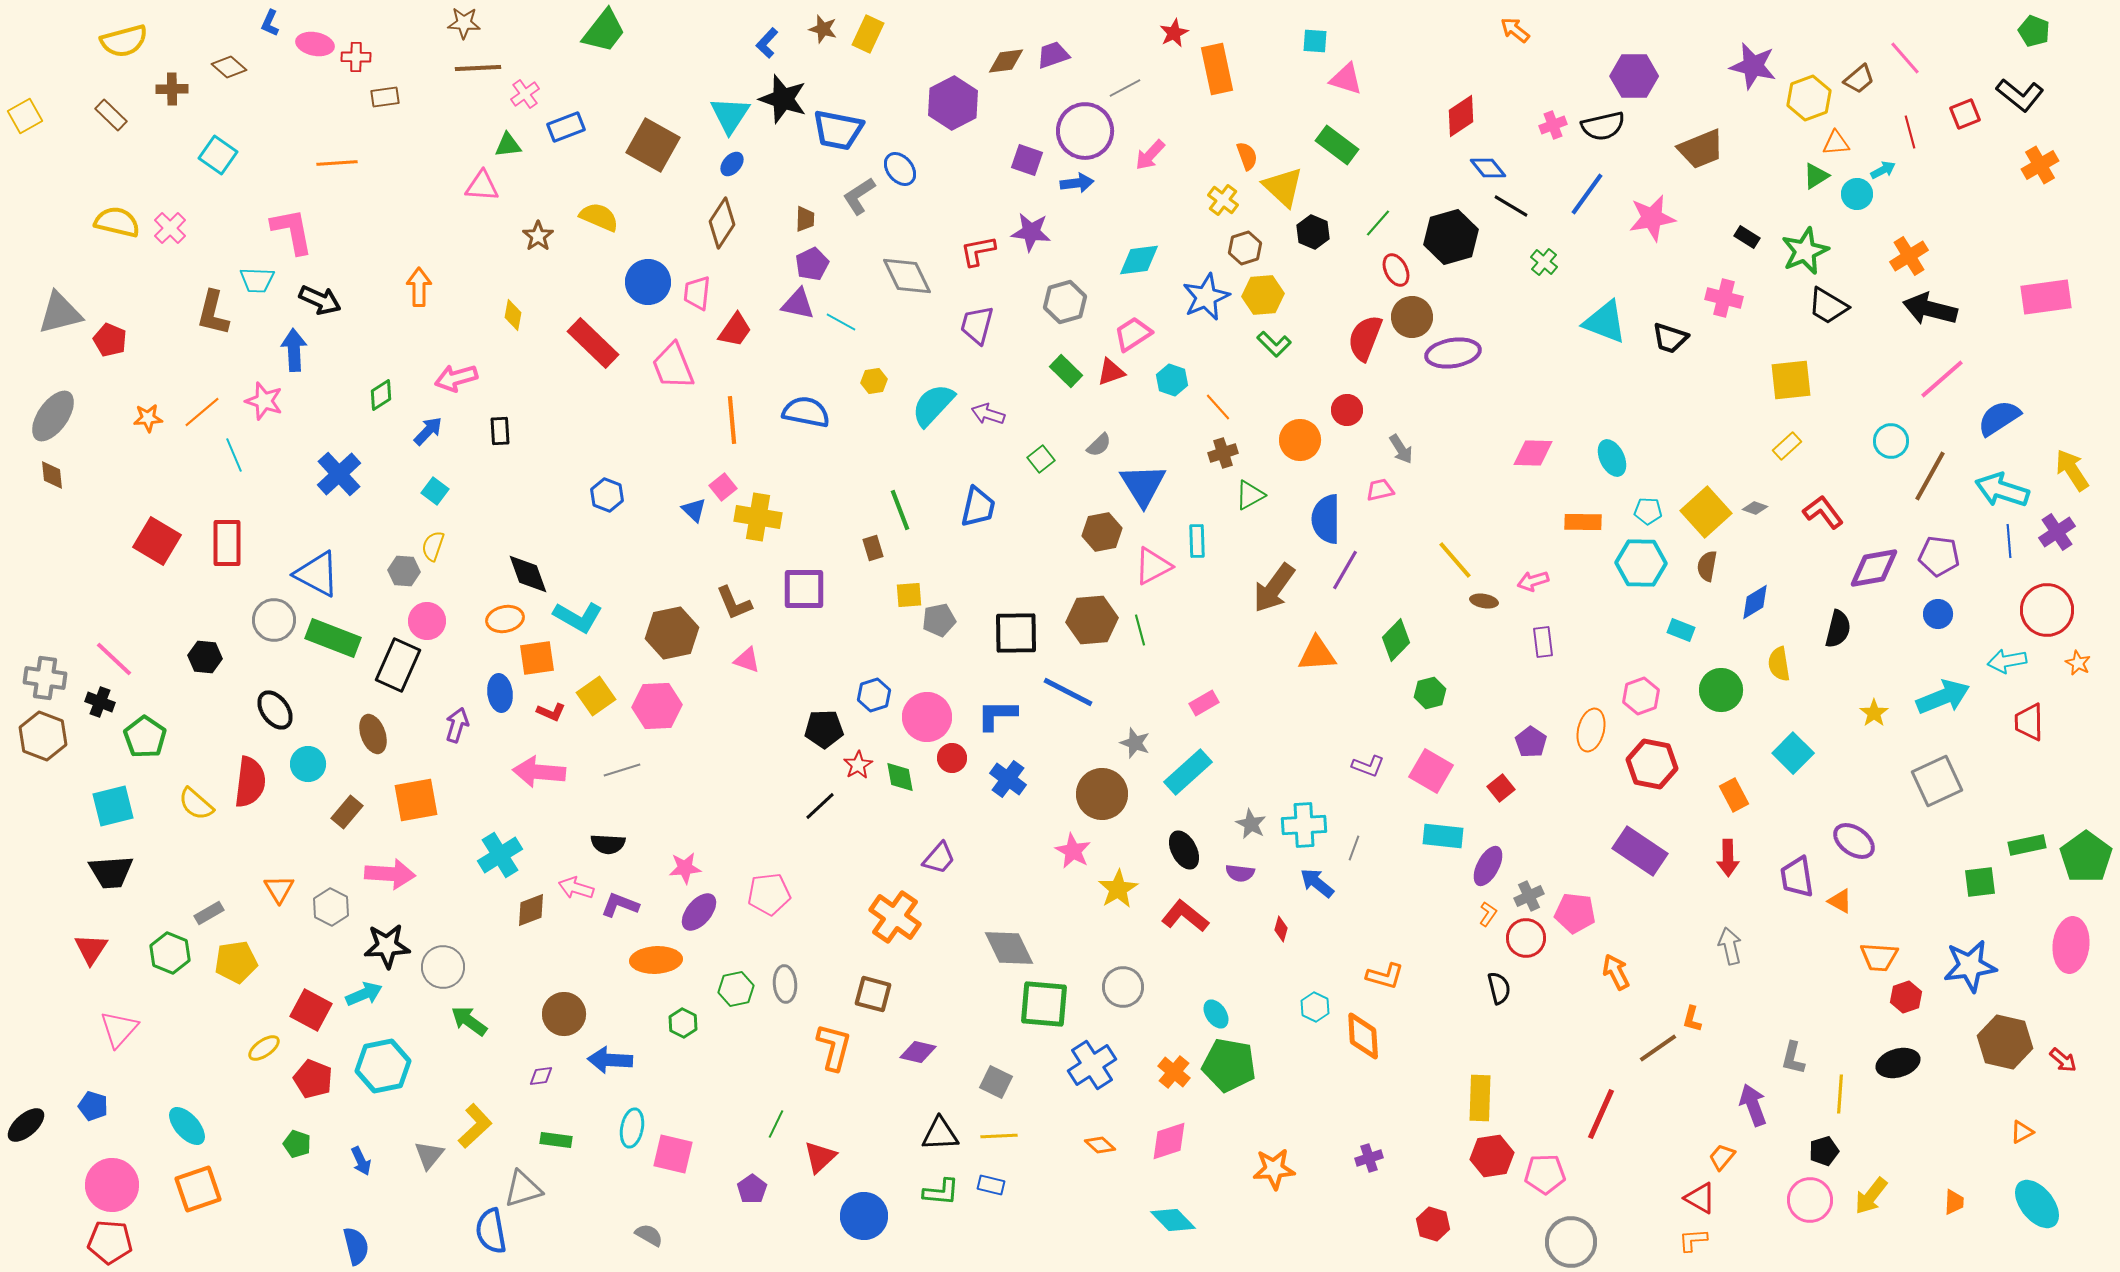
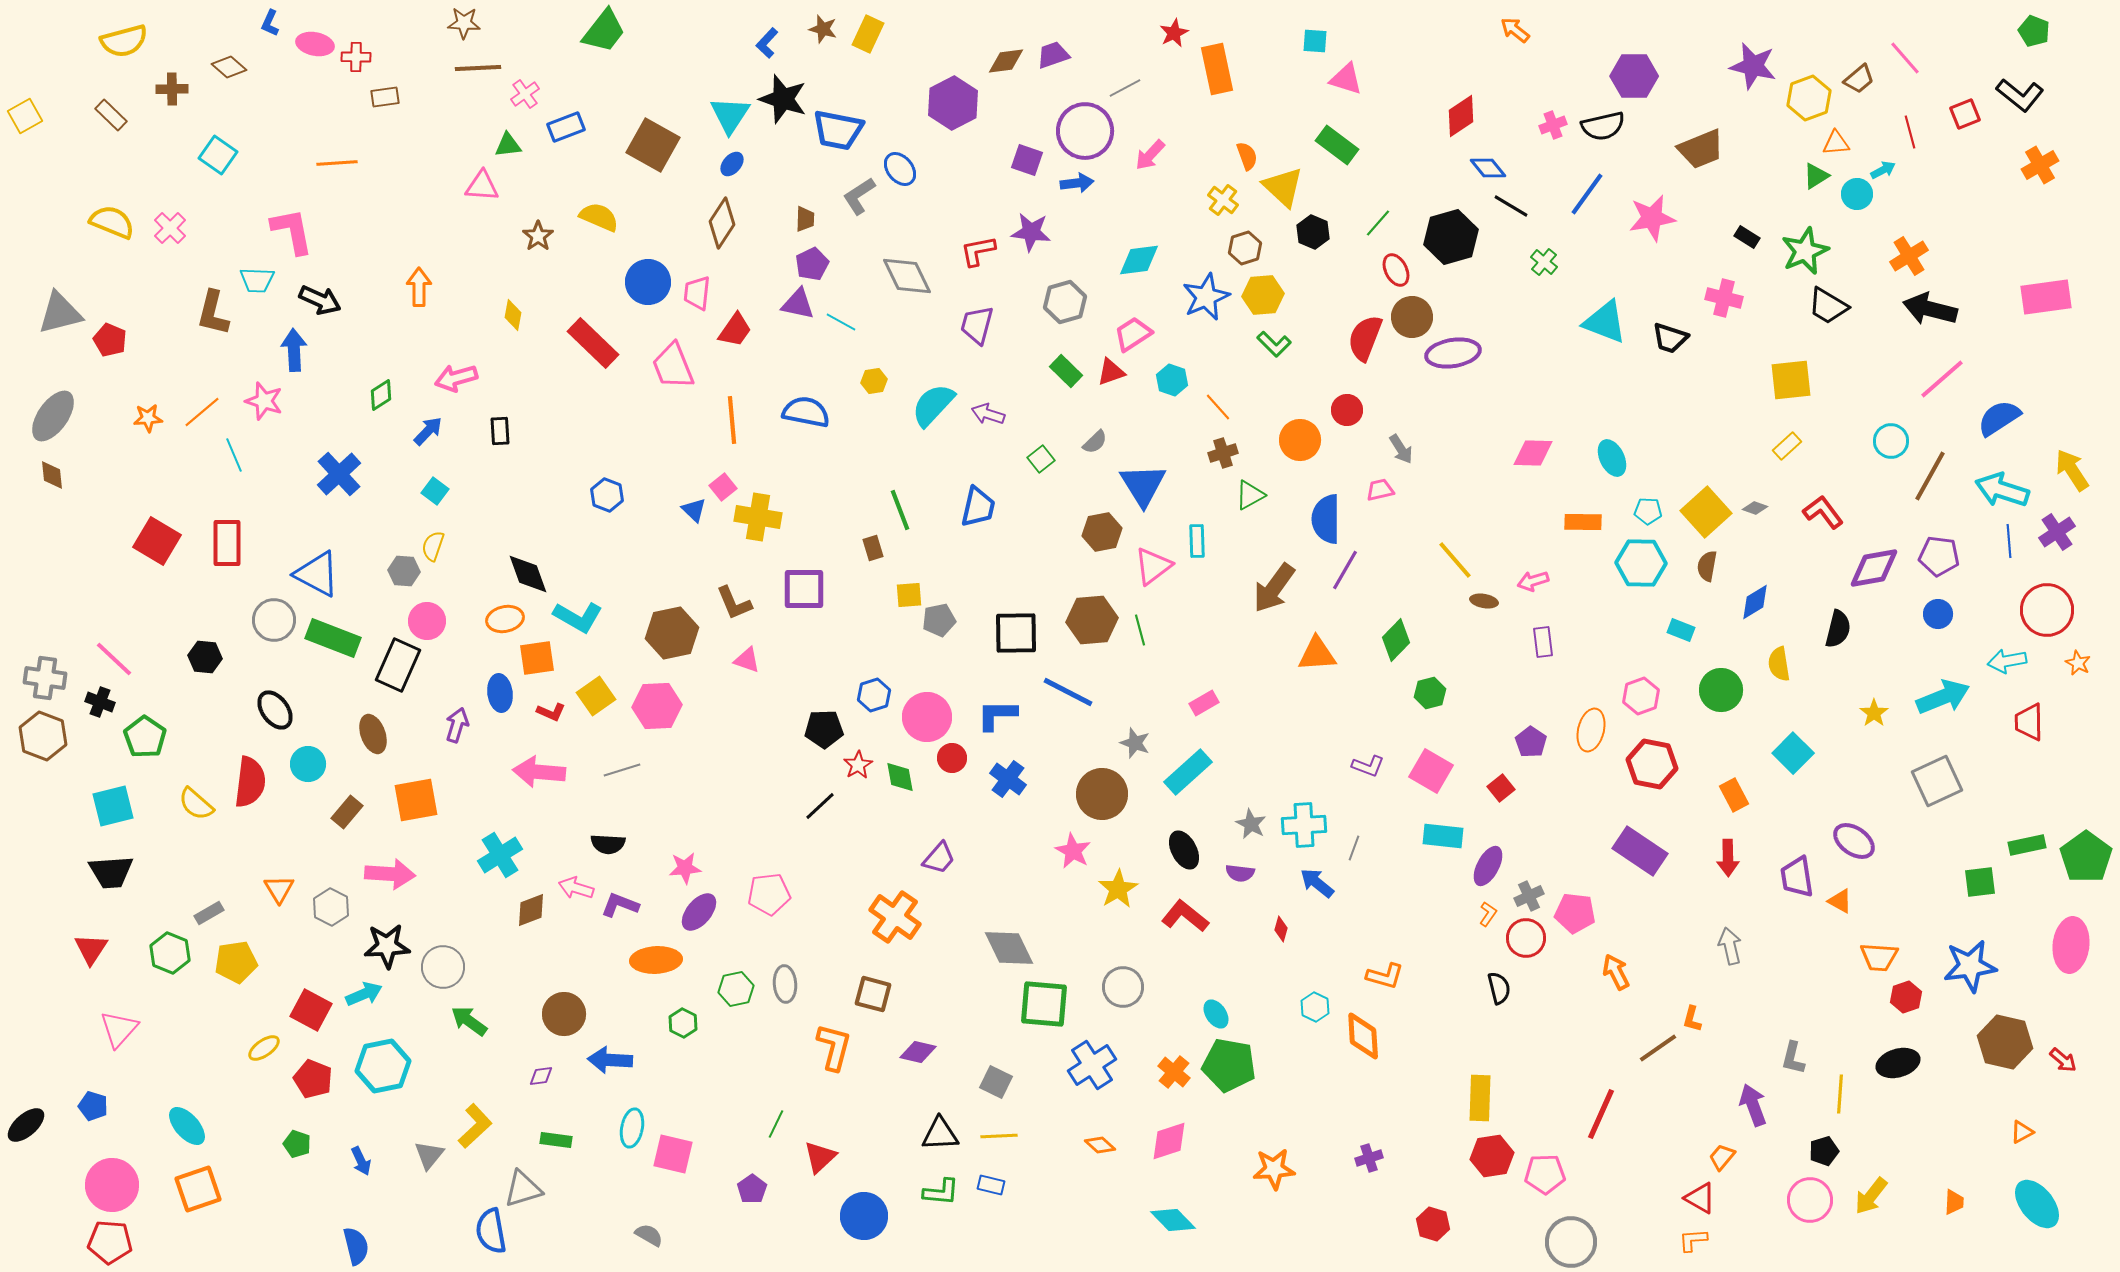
yellow semicircle at (117, 222): moved 5 px left; rotated 9 degrees clockwise
gray semicircle at (1099, 445): moved 4 px left, 3 px up
pink triangle at (1153, 566): rotated 9 degrees counterclockwise
